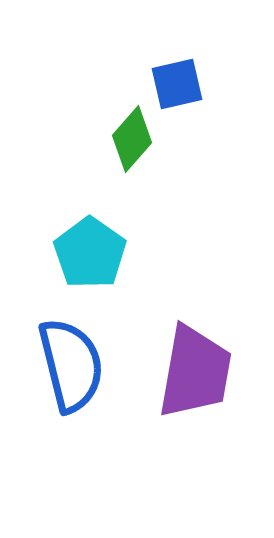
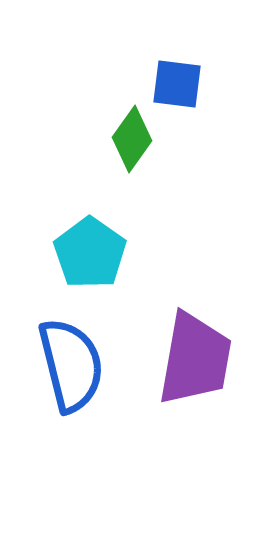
blue square: rotated 20 degrees clockwise
green diamond: rotated 6 degrees counterclockwise
purple trapezoid: moved 13 px up
